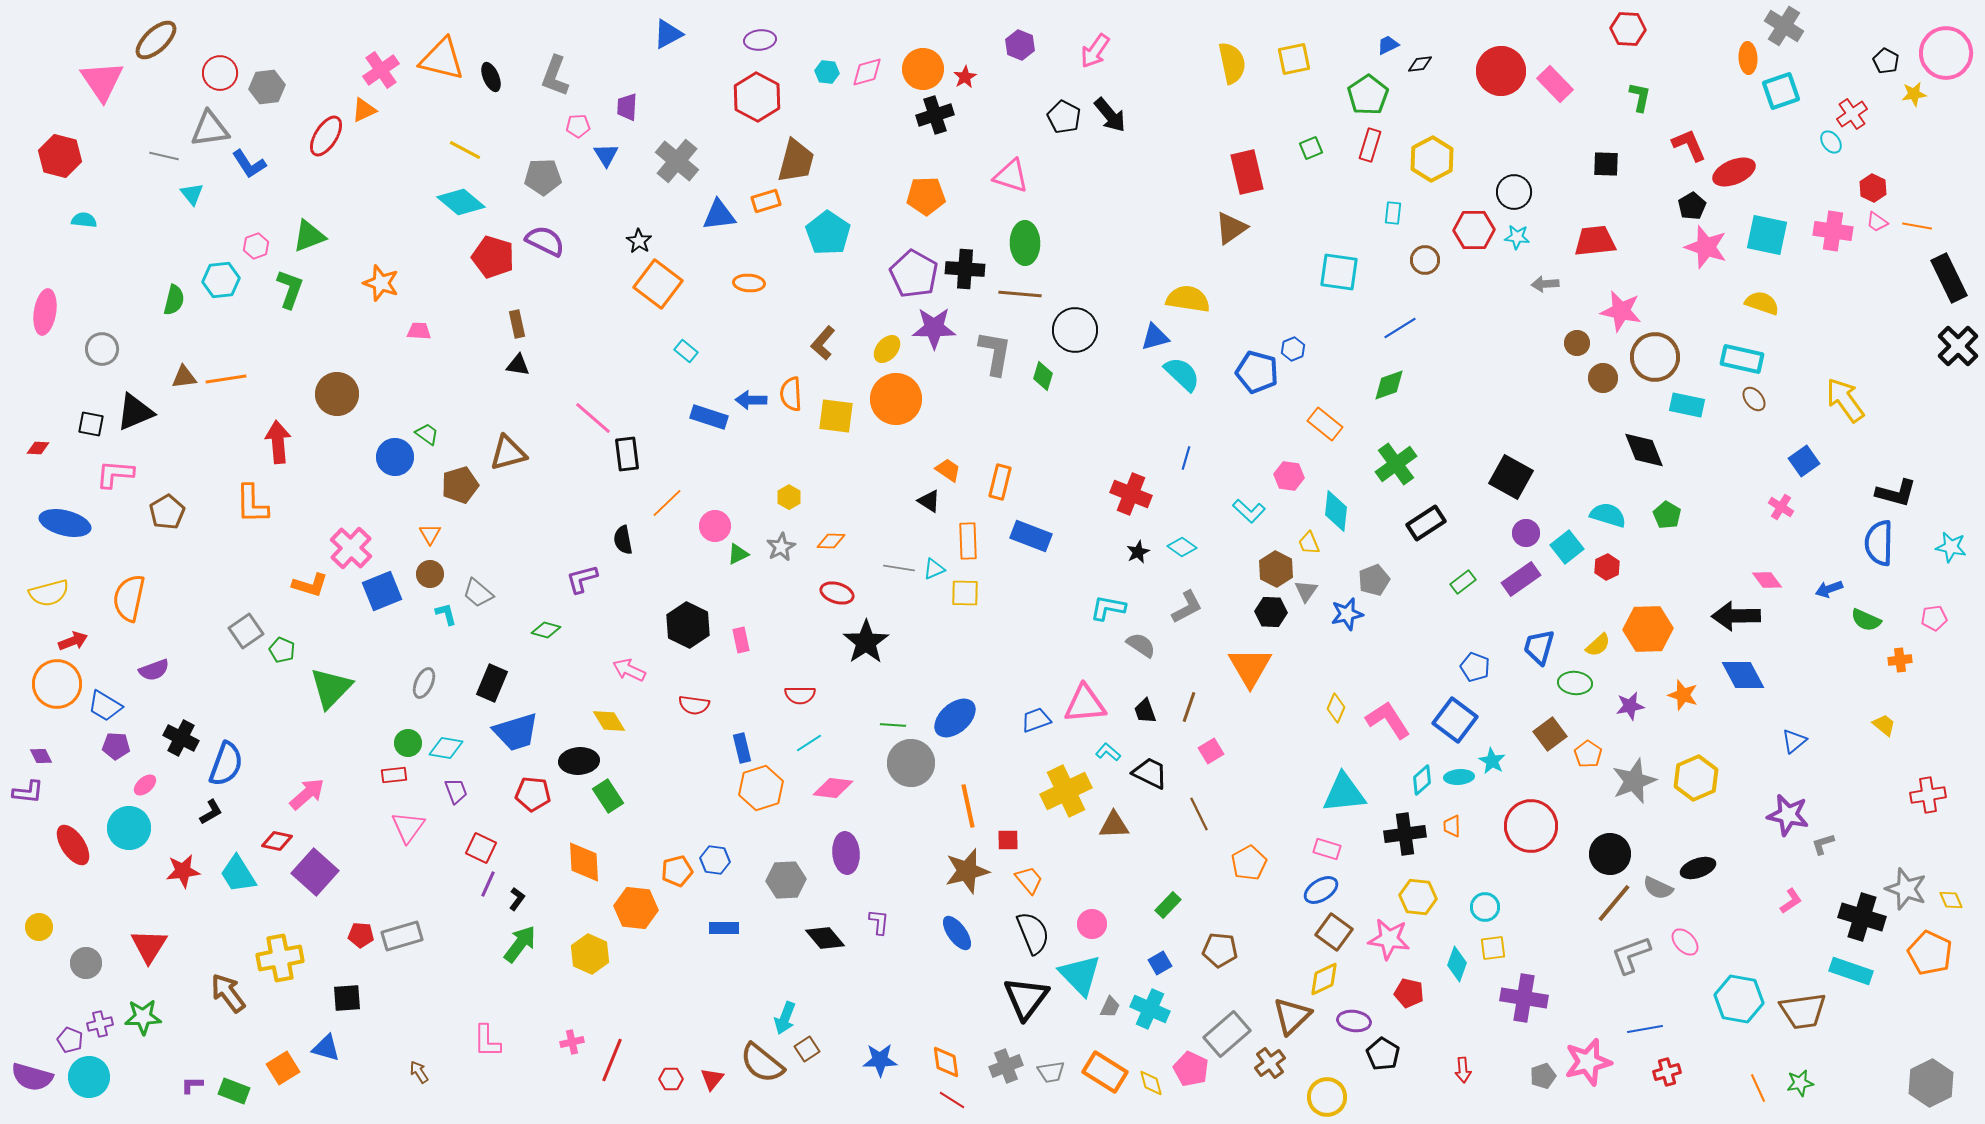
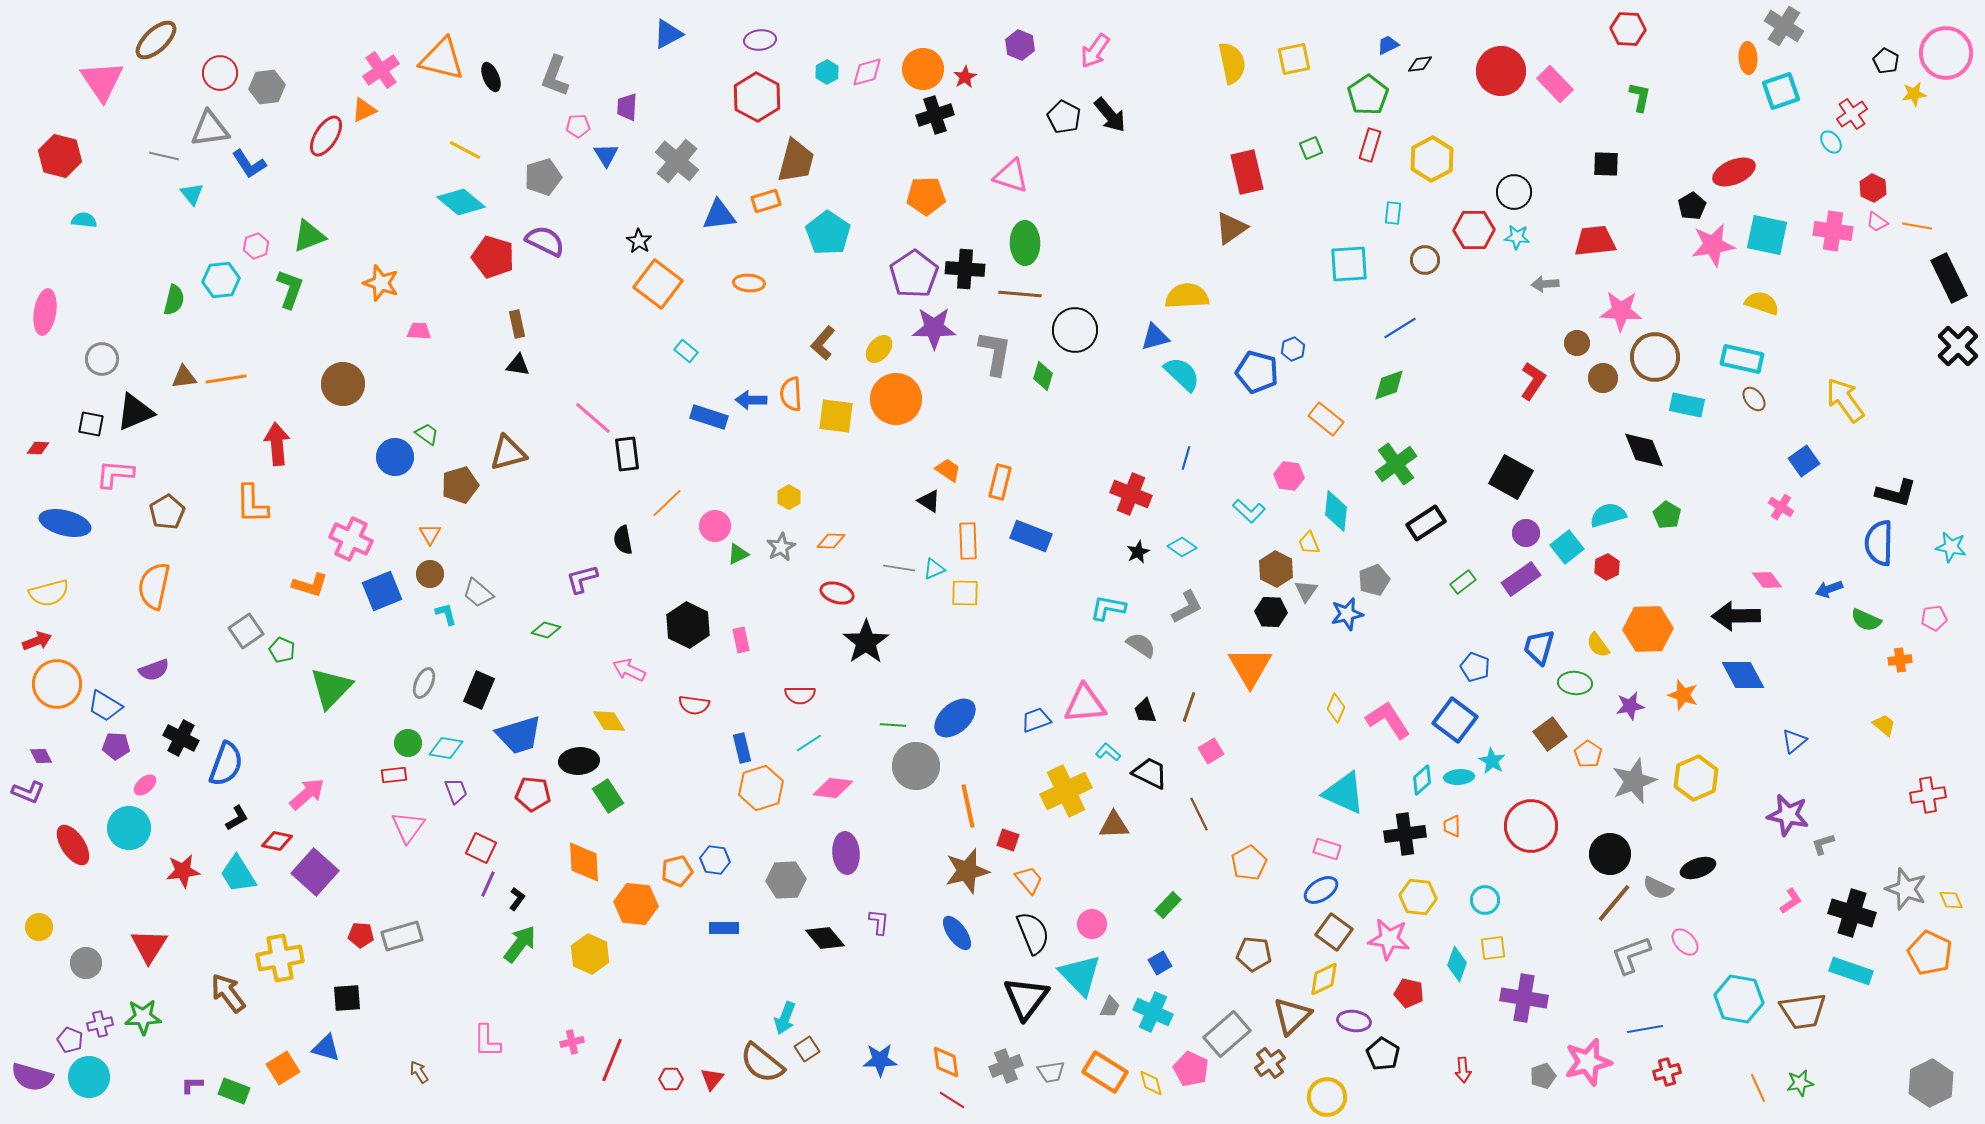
cyan hexagon at (827, 72): rotated 25 degrees clockwise
red L-shape at (1689, 145): moved 156 px left, 236 px down; rotated 57 degrees clockwise
gray pentagon at (543, 177): rotated 15 degrees counterclockwise
pink star at (1706, 247): moved 7 px right, 2 px up; rotated 27 degrees counterclockwise
cyan square at (1339, 272): moved 10 px right, 8 px up; rotated 12 degrees counterclockwise
purple pentagon at (914, 274): rotated 9 degrees clockwise
yellow semicircle at (1188, 299): moved 1 px left, 3 px up; rotated 12 degrees counterclockwise
pink star at (1621, 311): rotated 9 degrees counterclockwise
gray circle at (102, 349): moved 10 px down
yellow ellipse at (887, 349): moved 8 px left
brown circle at (337, 394): moved 6 px right, 10 px up
orange rectangle at (1325, 424): moved 1 px right, 5 px up
red arrow at (278, 442): moved 1 px left, 2 px down
cyan semicircle at (1608, 515): rotated 33 degrees counterclockwise
pink cross at (351, 548): moved 9 px up; rotated 18 degrees counterclockwise
orange semicircle at (129, 598): moved 25 px right, 12 px up
red arrow at (73, 641): moved 36 px left
yellow semicircle at (1598, 645): rotated 96 degrees clockwise
black rectangle at (492, 683): moved 13 px left, 7 px down
blue trapezoid at (516, 732): moved 3 px right, 3 px down
gray circle at (911, 763): moved 5 px right, 3 px down
purple L-shape at (28, 792): rotated 16 degrees clockwise
cyan triangle at (1344, 793): rotated 30 degrees clockwise
black L-shape at (211, 812): moved 26 px right, 6 px down
red square at (1008, 840): rotated 20 degrees clockwise
cyan circle at (1485, 907): moved 7 px up
orange hexagon at (636, 908): moved 4 px up
black cross at (1862, 917): moved 10 px left, 4 px up
brown pentagon at (1220, 950): moved 34 px right, 4 px down
cyan cross at (1150, 1009): moved 3 px right, 3 px down
